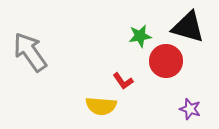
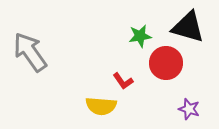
red circle: moved 2 px down
purple star: moved 1 px left
